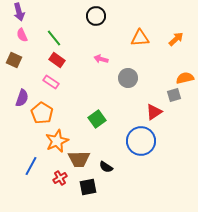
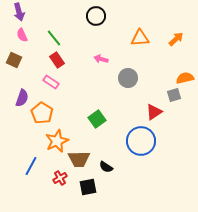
red rectangle: rotated 21 degrees clockwise
